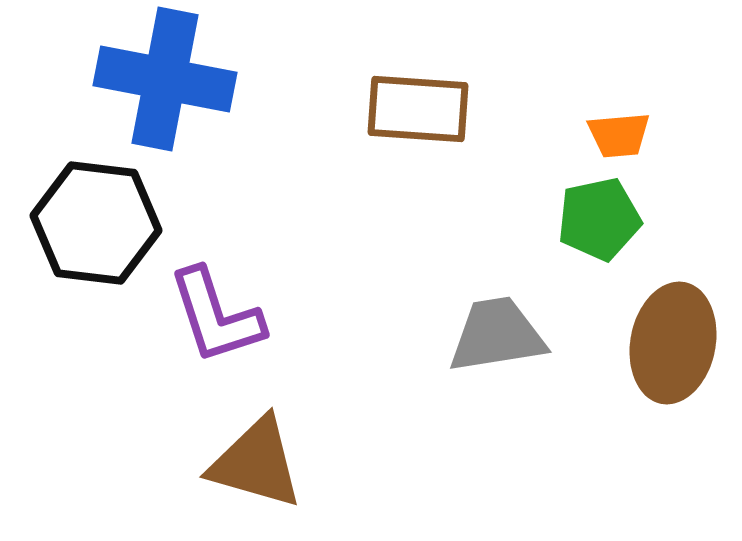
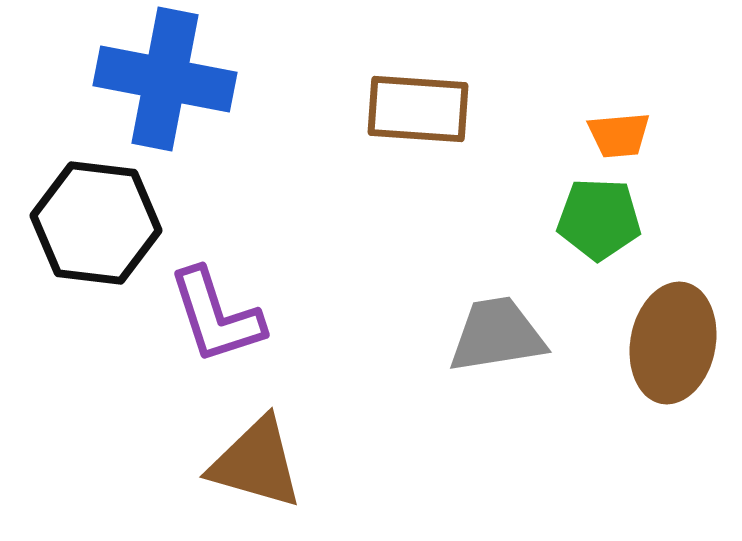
green pentagon: rotated 14 degrees clockwise
